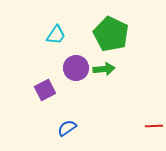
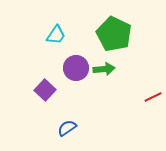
green pentagon: moved 3 px right
purple square: rotated 20 degrees counterclockwise
red line: moved 1 px left, 29 px up; rotated 24 degrees counterclockwise
